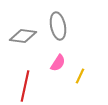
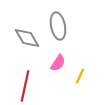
gray diamond: moved 4 px right, 2 px down; rotated 52 degrees clockwise
